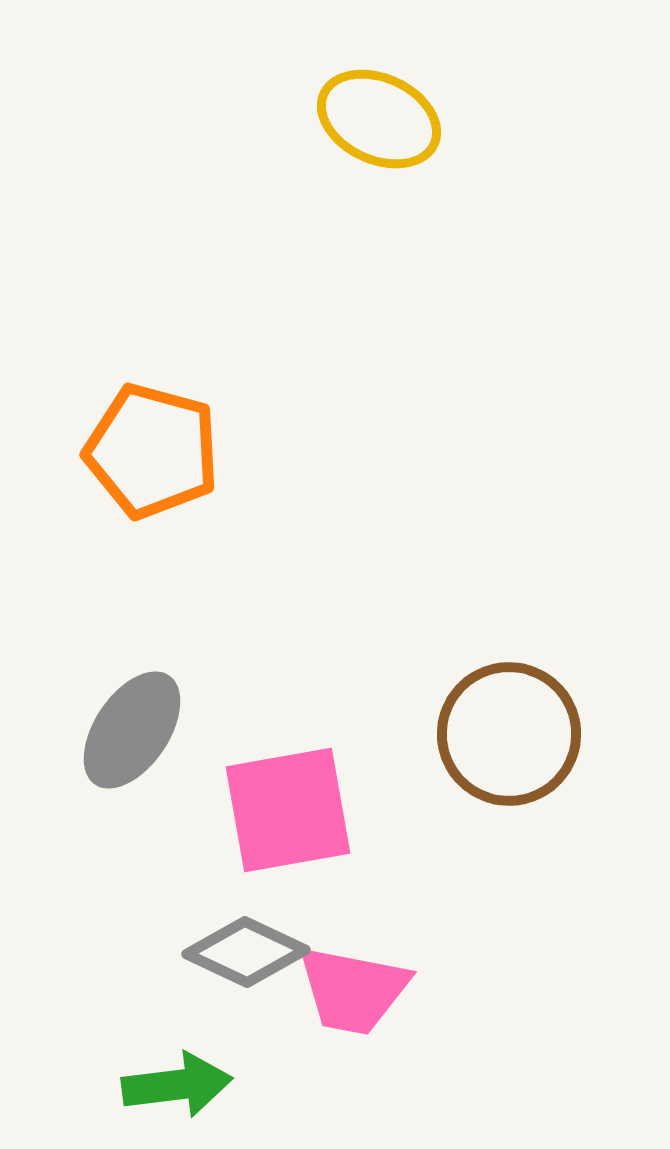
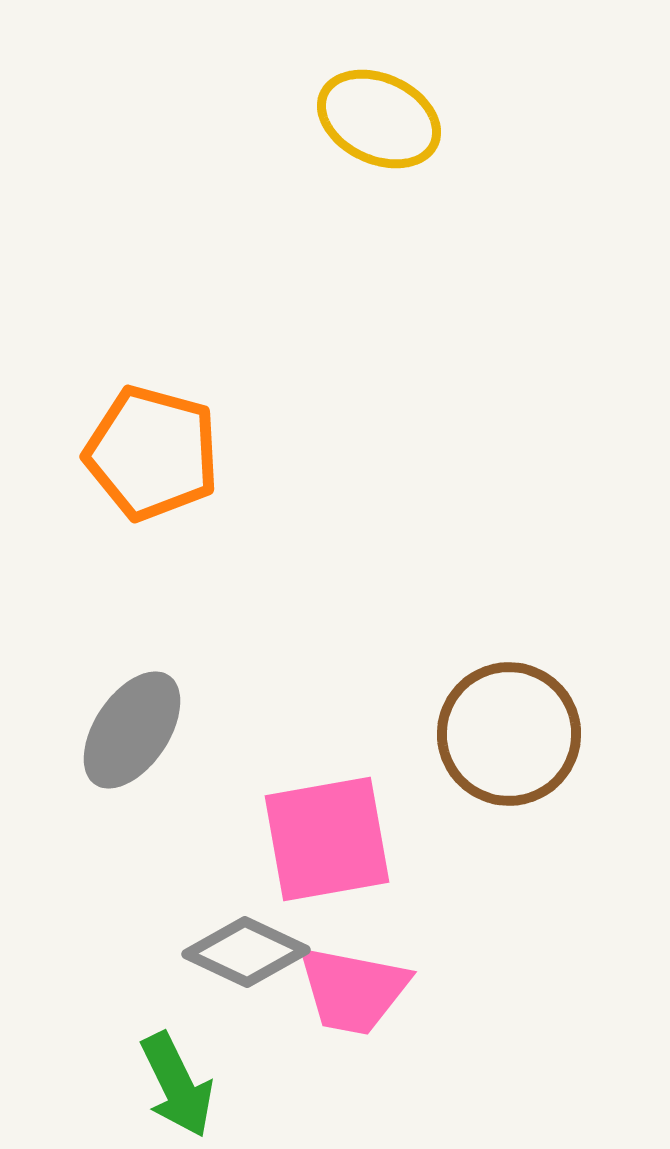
orange pentagon: moved 2 px down
pink square: moved 39 px right, 29 px down
green arrow: rotated 71 degrees clockwise
